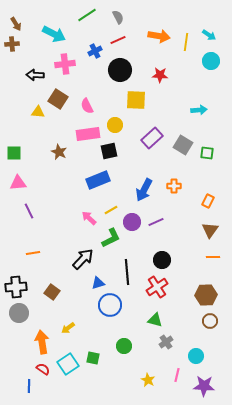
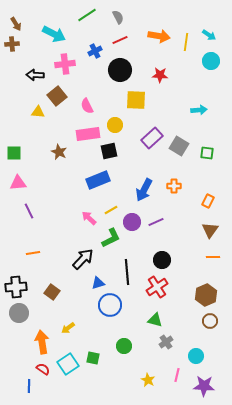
red line at (118, 40): moved 2 px right
brown square at (58, 99): moved 1 px left, 3 px up; rotated 18 degrees clockwise
gray square at (183, 145): moved 4 px left, 1 px down
brown hexagon at (206, 295): rotated 20 degrees counterclockwise
